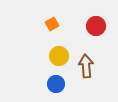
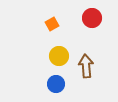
red circle: moved 4 px left, 8 px up
